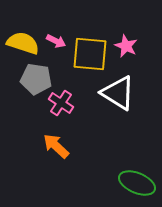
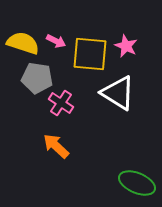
gray pentagon: moved 1 px right, 1 px up
